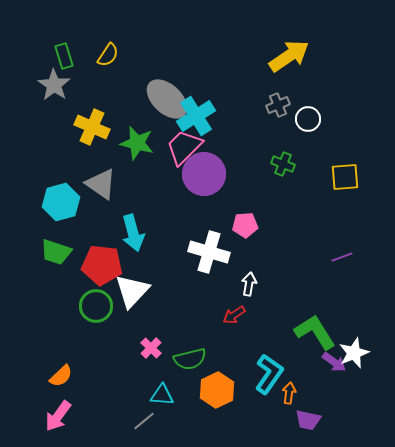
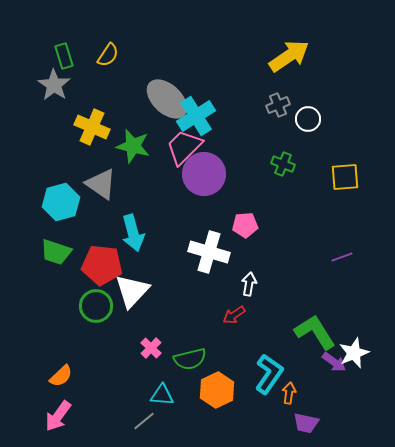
green star: moved 4 px left, 3 px down
purple trapezoid: moved 2 px left, 3 px down
